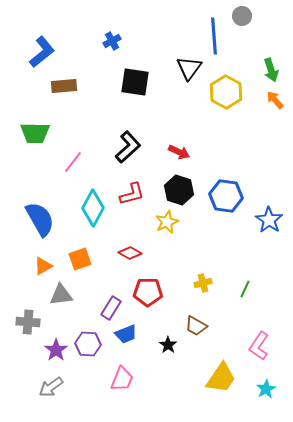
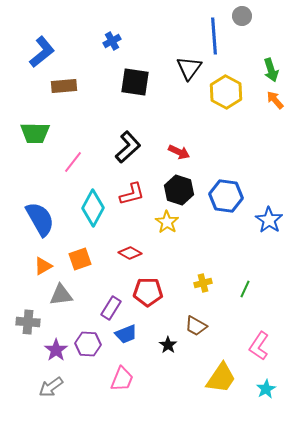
yellow star: rotated 15 degrees counterclockwise
